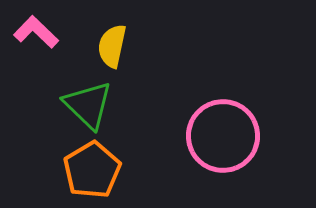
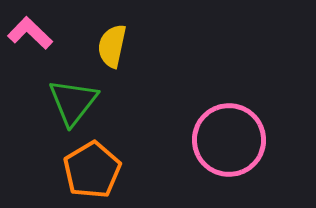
pink L-shape: moved 6 px left, 1 px down
green triangle: moved 15 px left, 3 px up; rotated 24 degrees clockwise
pink circle: moved 6 px right, 4 px down
